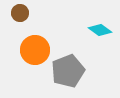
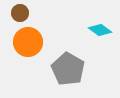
orange circle: moved 7 px left, 8 px up
gray pentagon: moved 2 px up; rotated 20 degrees counterclockwise
